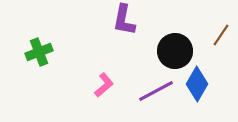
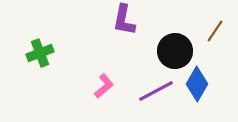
brown line: moved 6 px left, 4 px up
green cross: moved 1 px right, 1 px down
pink L-shape: moved 1 px down
